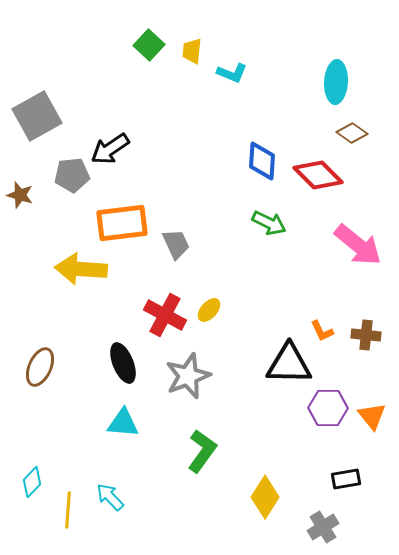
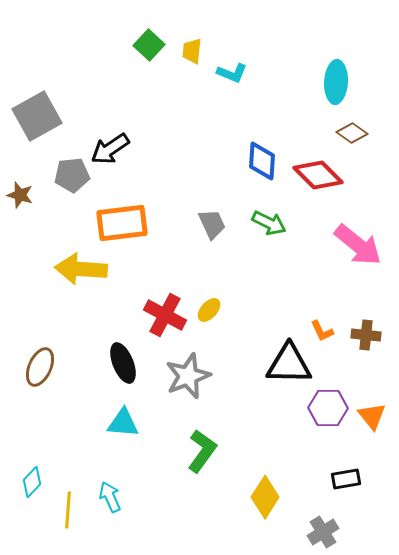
gray trapezoid: moved 36 px right, 20 px up
cyan arrow: rotated 20 degrees clockwise
gray cross: moved 5 px down
